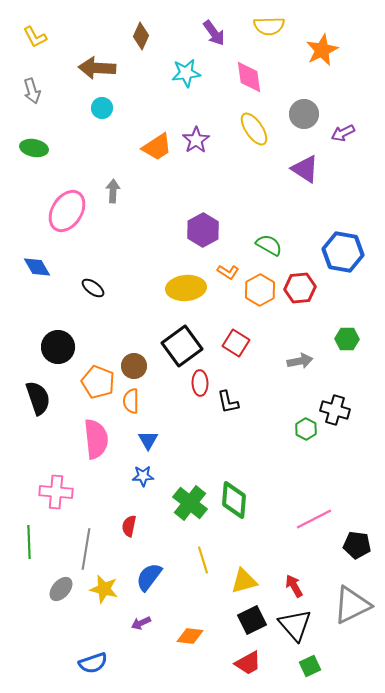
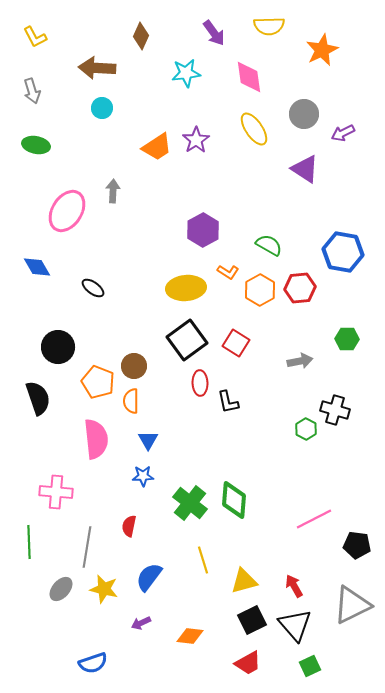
green ellipse at (34, 148): moved 2 px right, 3 px up
black square at (182, 346): moved 5 px right, 6 px up
gray line at (86, 549): moved 1 px right, 2 px up
